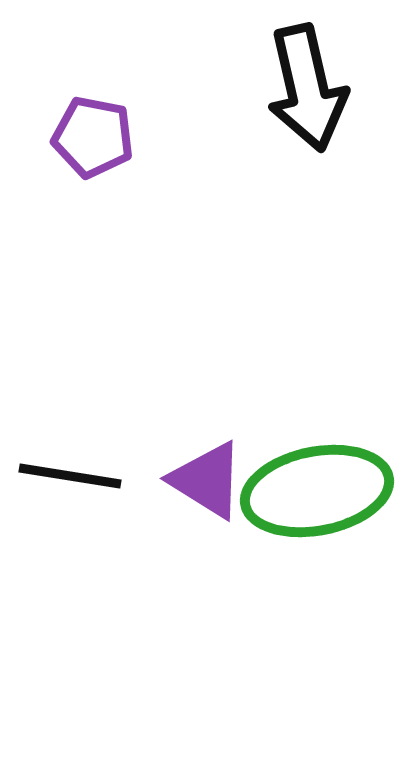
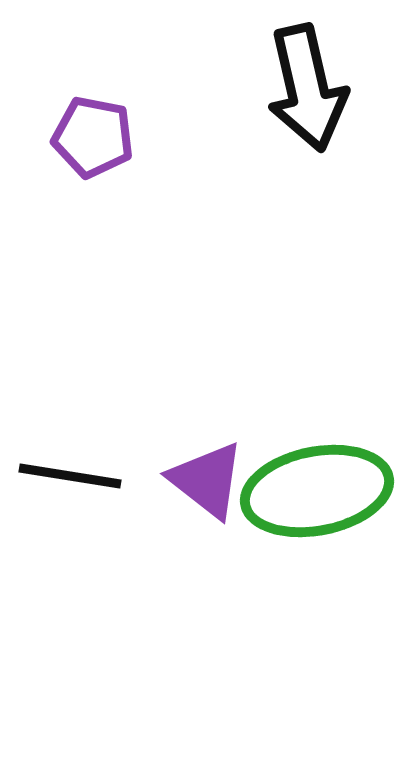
purple triangle: rotated 6 degrees clockwise
